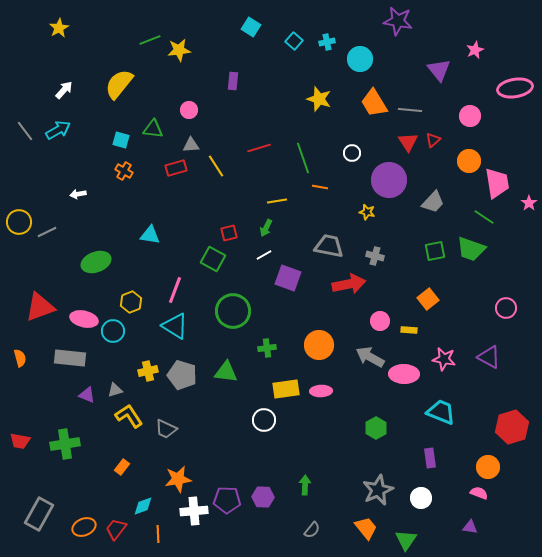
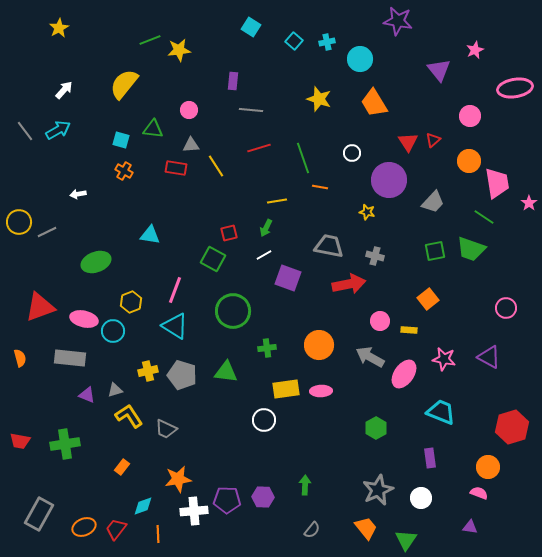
yellow semicircle at (119, 84): moved 5 px right
gray line at (410, 110): moved 159 px left
red rectangle at (176, 168): rotated 25 degrees clockwise
pink ellipse at (404, 374): rotated 56 degrees counterclockwise
